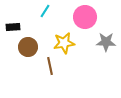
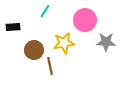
pink circle: moved 3 px down
brown circle: moved 6 px right, 3 px down
